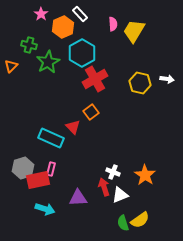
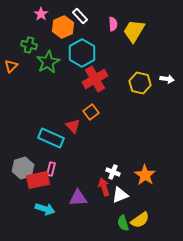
white rectangle: moved 2 px down
red triangle: moved 1 px up
